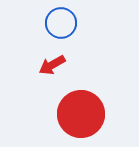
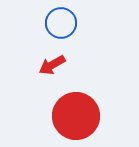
red circle: moved 5 px left, 2 px down
